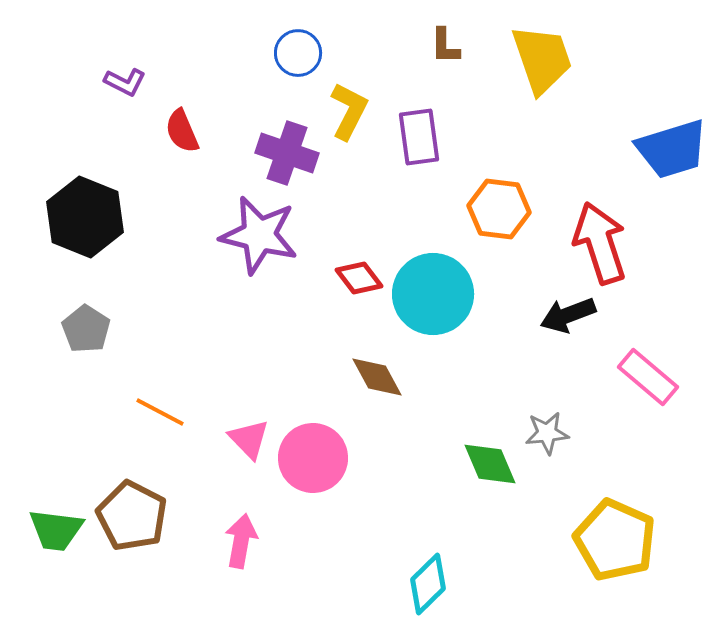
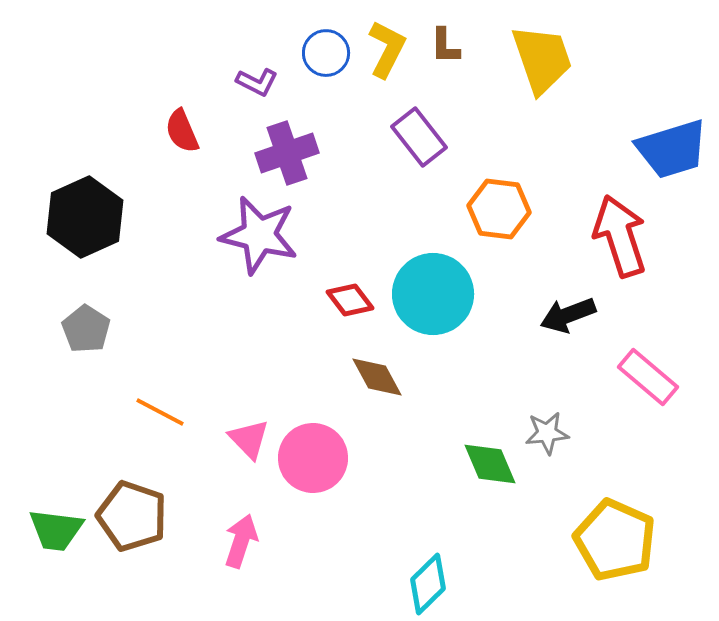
blue circle: moved 28 px right
purple L-shape: moved 132 px right
yellow L-shape: moved 38 px right, 62 px up
purple rectangle: rotated 30 degrees counterclockwise
purple cross: rotated 38 degrees counterclockwise
black hexagon: rotated 14 degrees clockwise
red arrow: moved 20 px right, 7 px up
red diamond: moved 9 px left, 22 px down
brown pentagon: rotated 8 degrees counterclockwise
pink arrow: rotated 8 degrees clockwise
